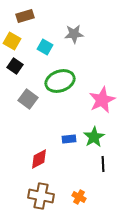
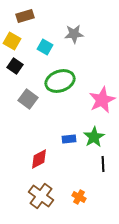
brown cross: rotated 25 degrees clockwise
